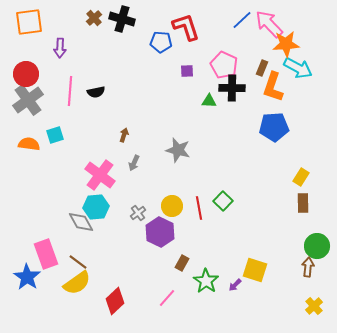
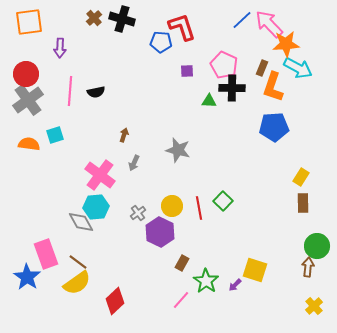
red L-shape at (186, 27): moved 4 px left
pink line at (167, 298): moved 14 px right, 2 px down
